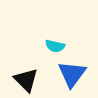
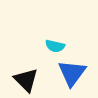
blue triangle: moved 1 px up
